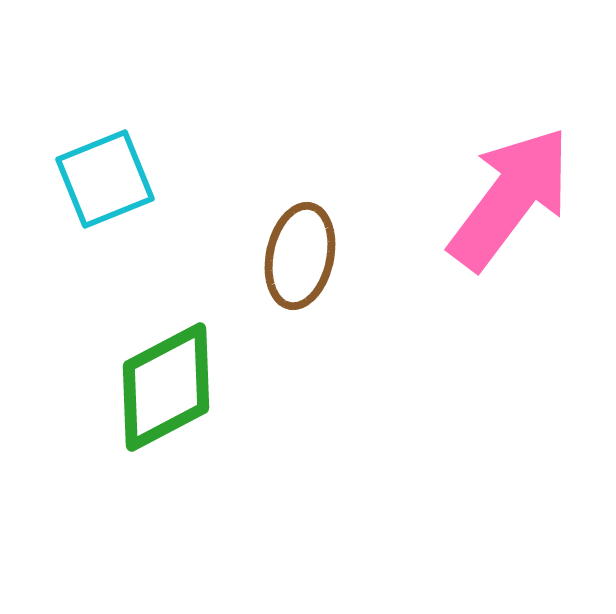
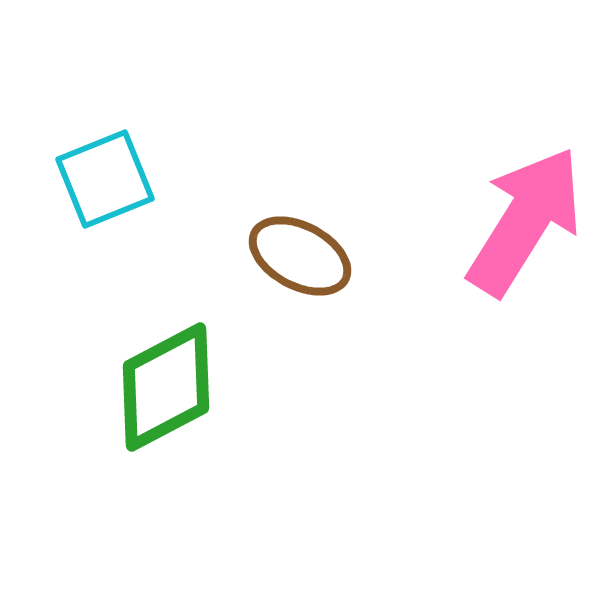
pink arrow: moved 15 px right, 23 px down; rotated 5 degrees counterclockwise
brown ellipse: rotated 74 degrees counterclockwise
